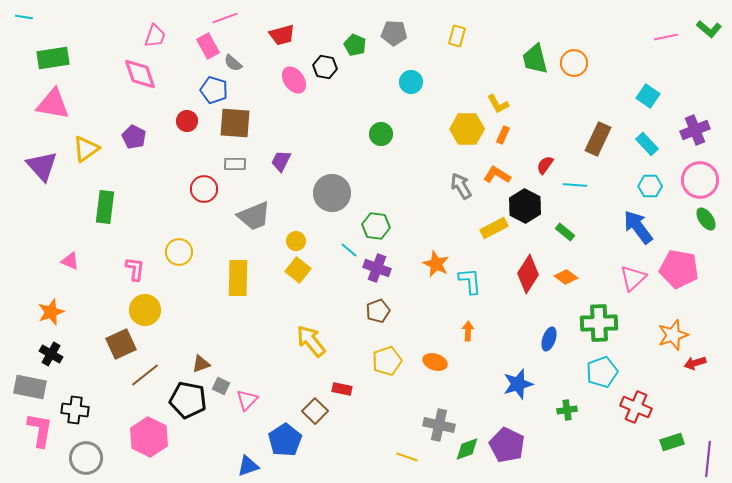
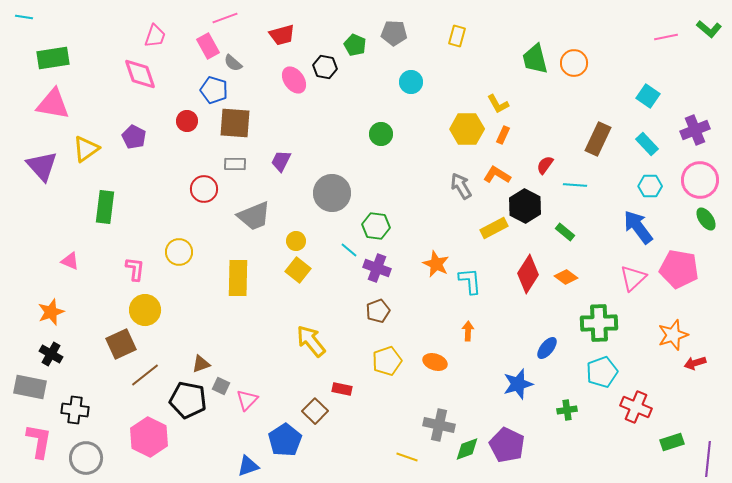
blue ellipse at (549, 339): moved 2 px left, 9 px down; rotated 20 degrees clockwise
pink L-shape at (40, 430): moved 1 px left, 11 px down
